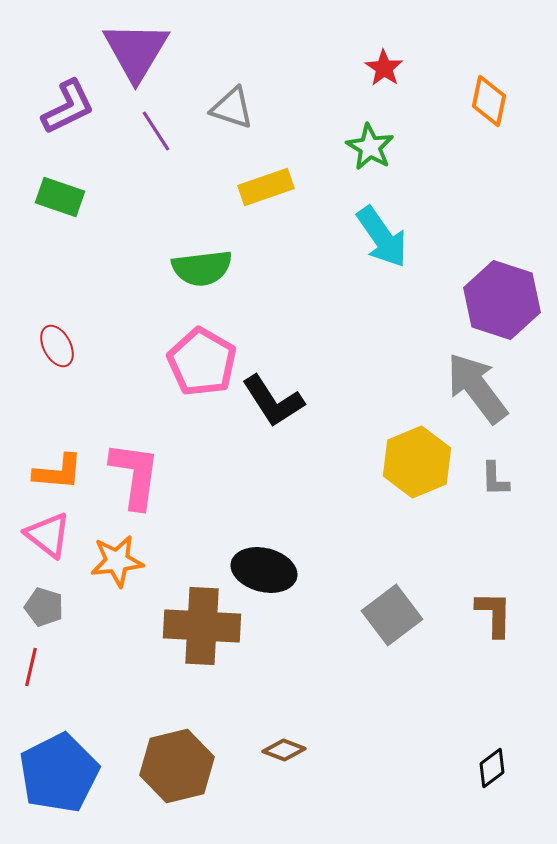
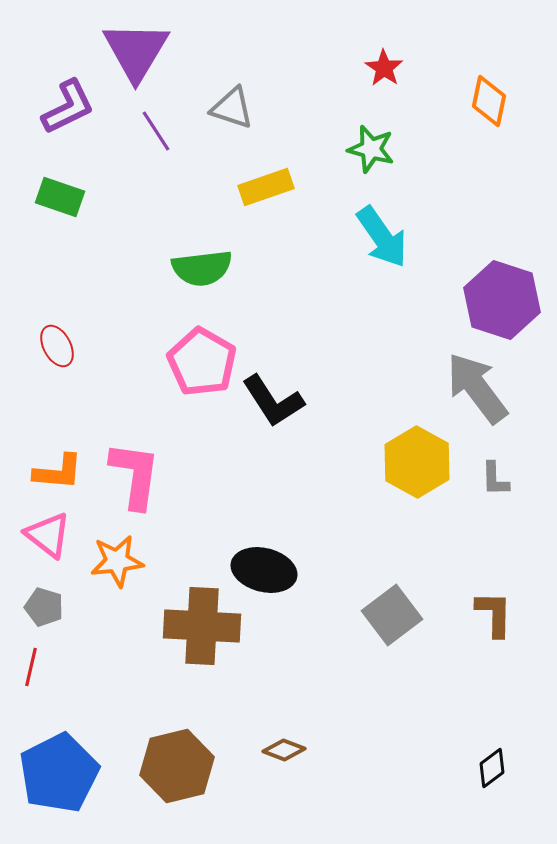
green star: moved 1 px right, 2 px down; rotated 15 degrees counterclockwise
yellow hexagon: rotated 8 degrees counterclockwise
